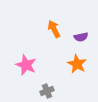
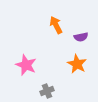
orange arrow: moved 2 px right, 4 px up
